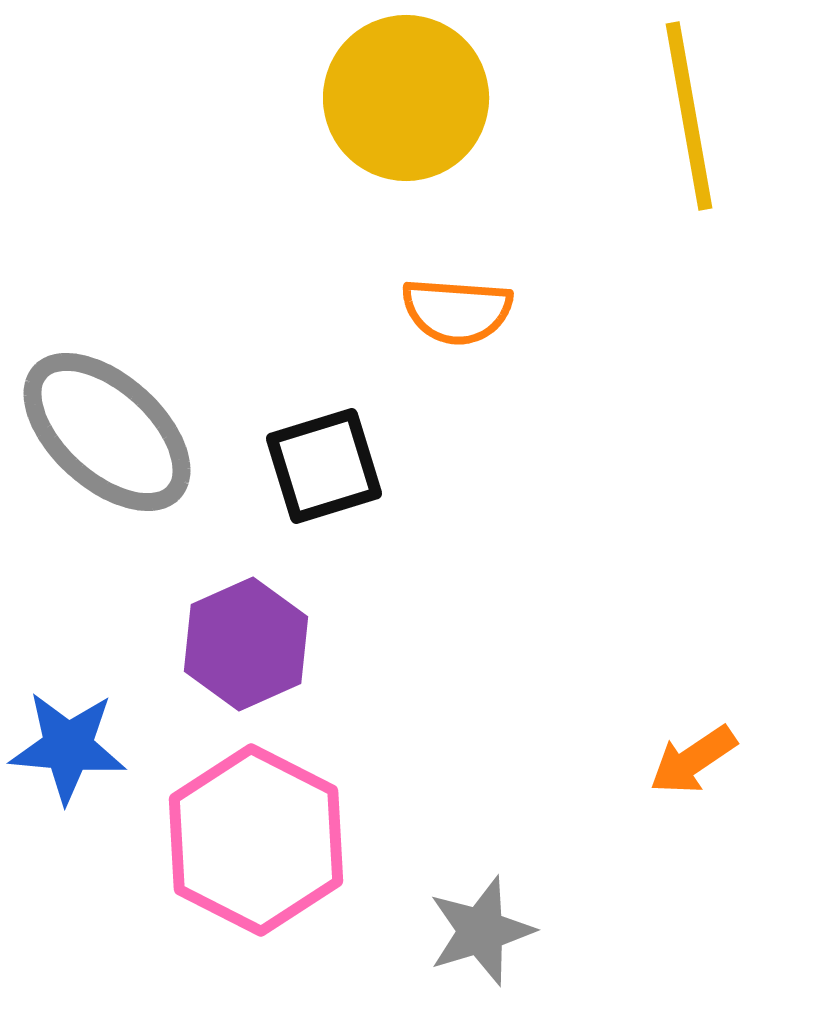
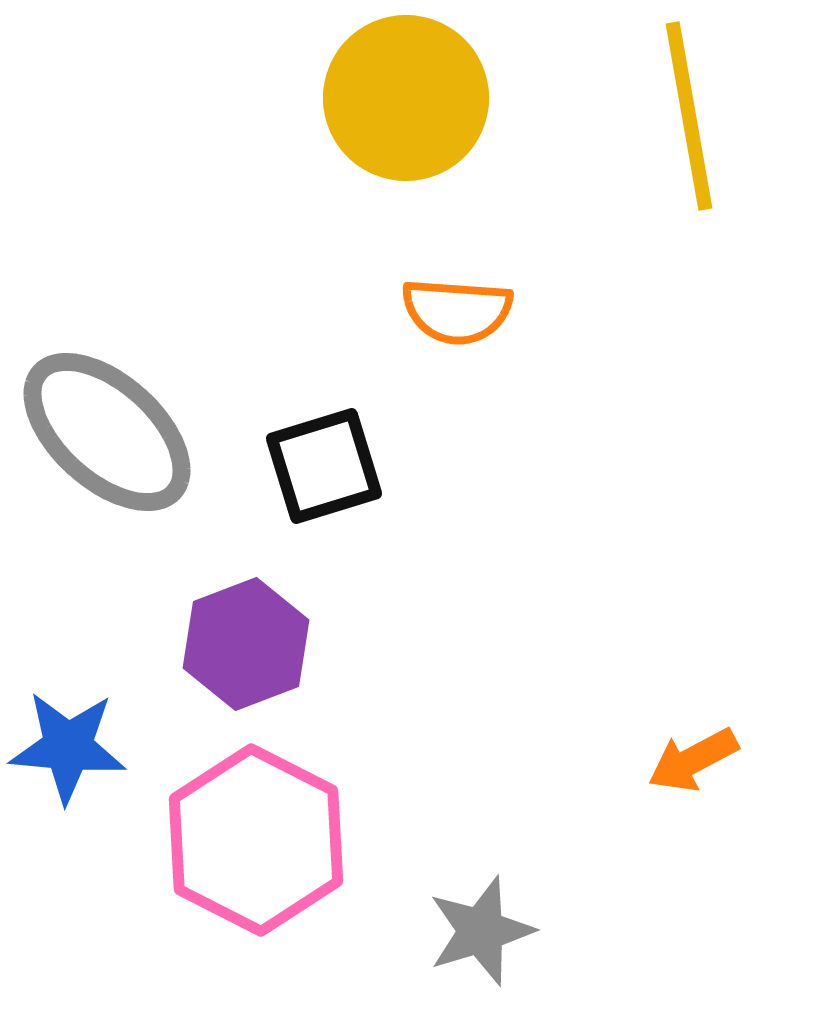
purple hexagon: rotated 3 degrees clockwise
orange arrow: rotated 6 degrees clockwise
